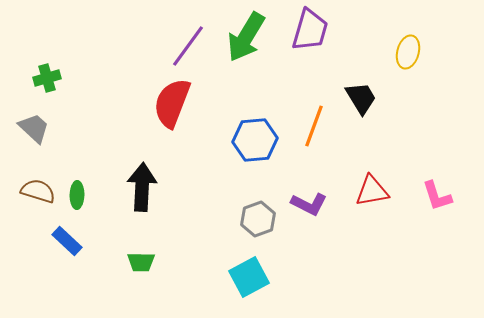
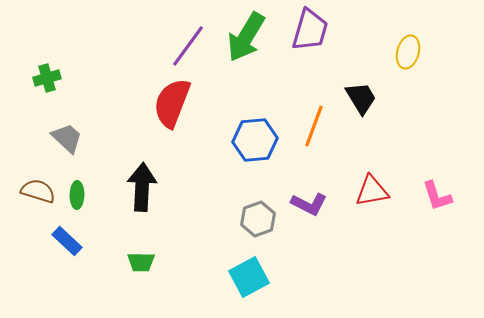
gray trapezoid: moved 33 px right, 10 px down
